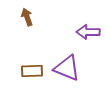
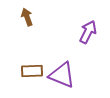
purple arrow: rotated 115 degrees clockwise
purple triangle: moved 5 px left, 7 px down
